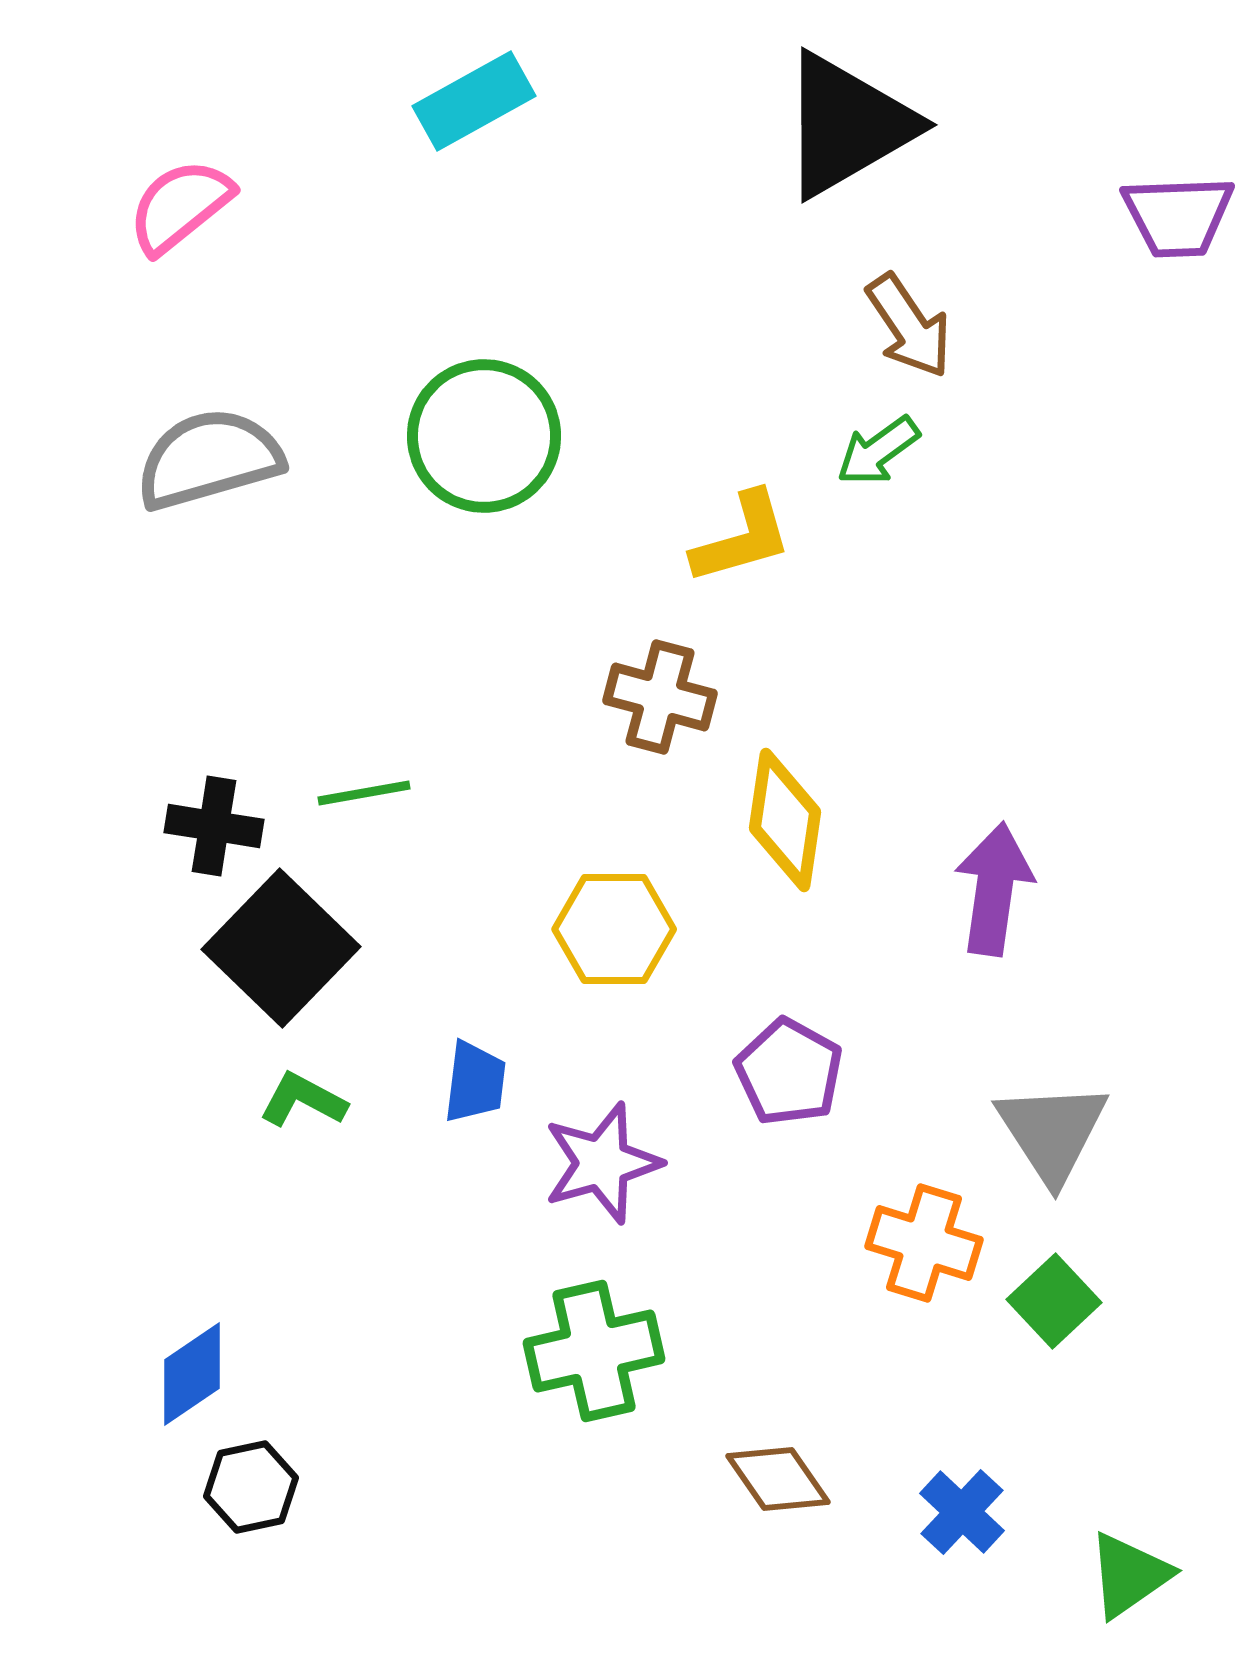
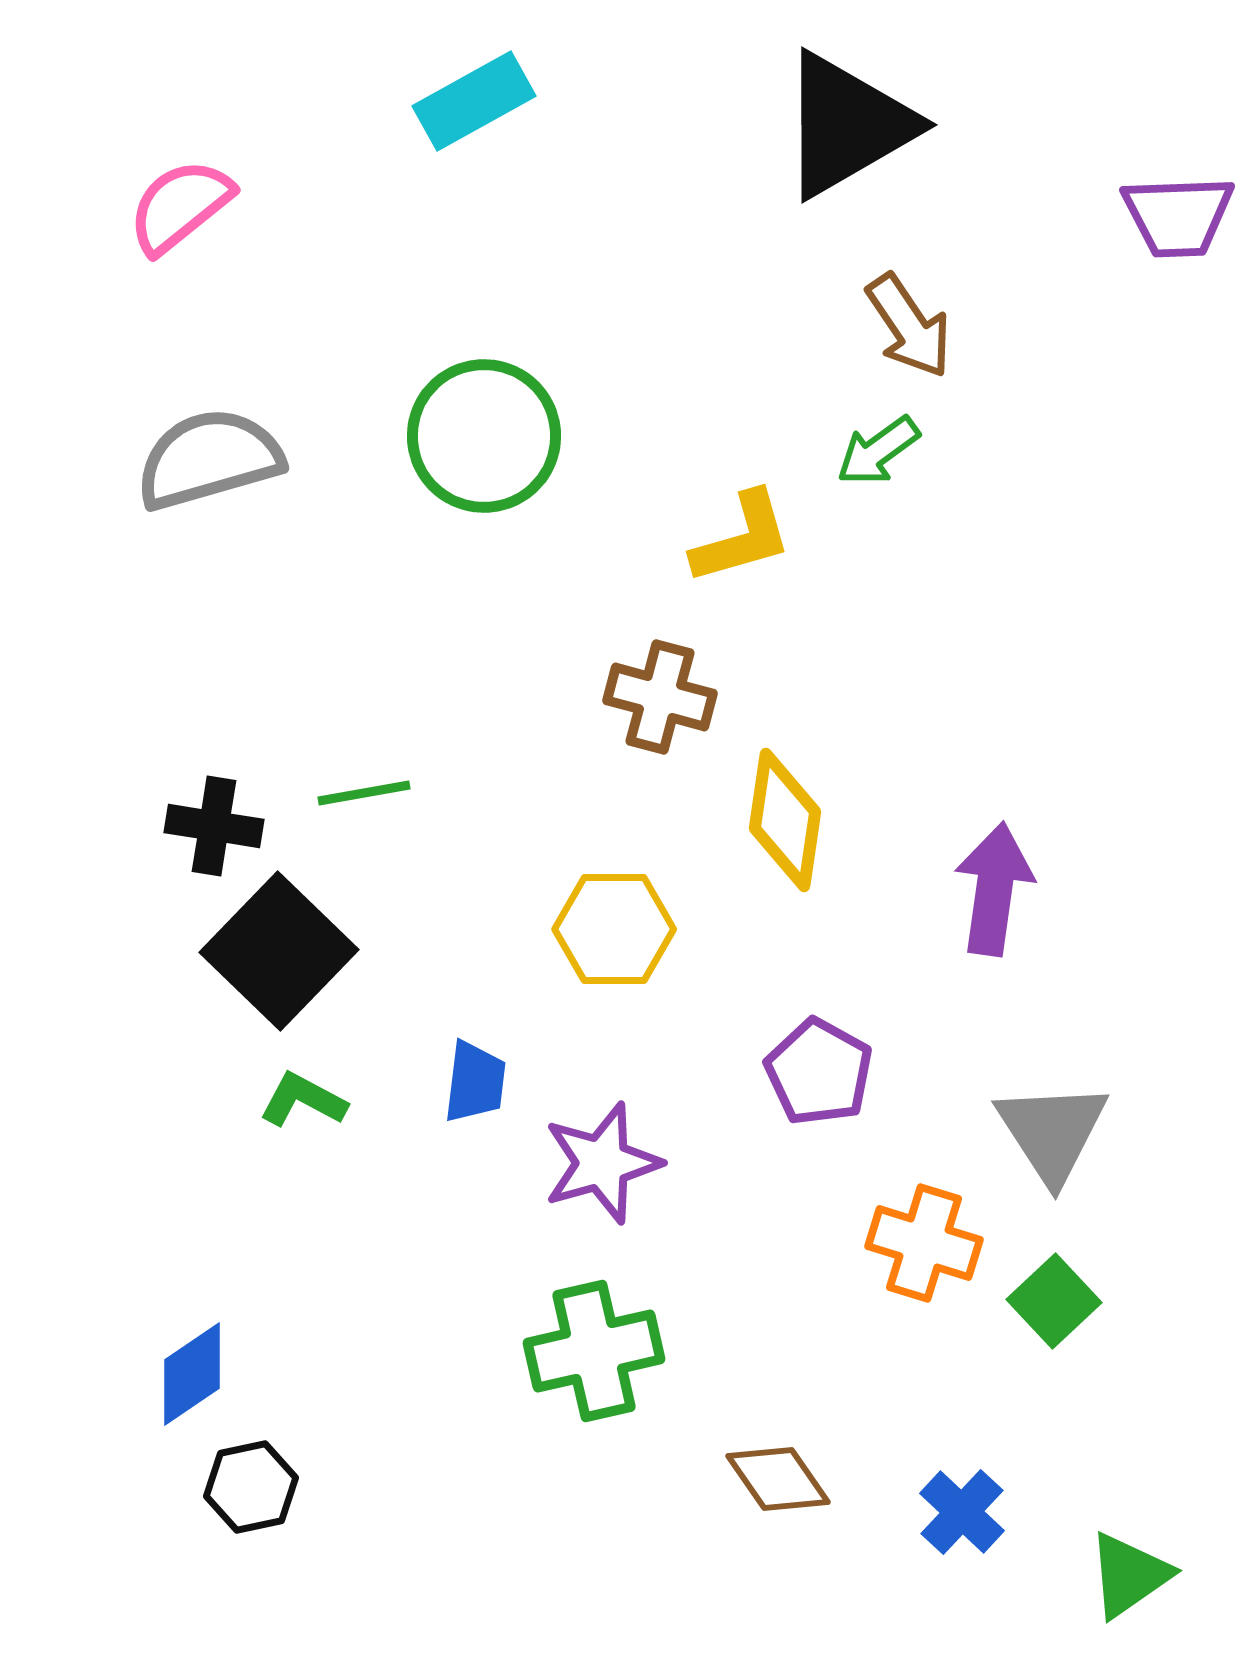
black square: moved 2 px left, 3 px down
purple pentagon: moved 30 px right
